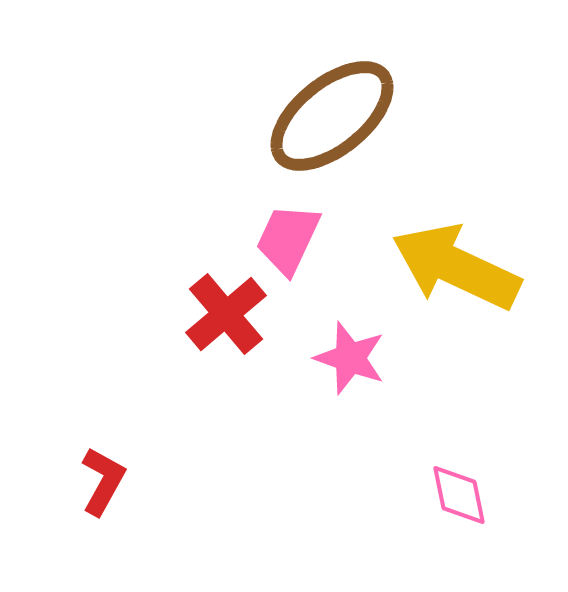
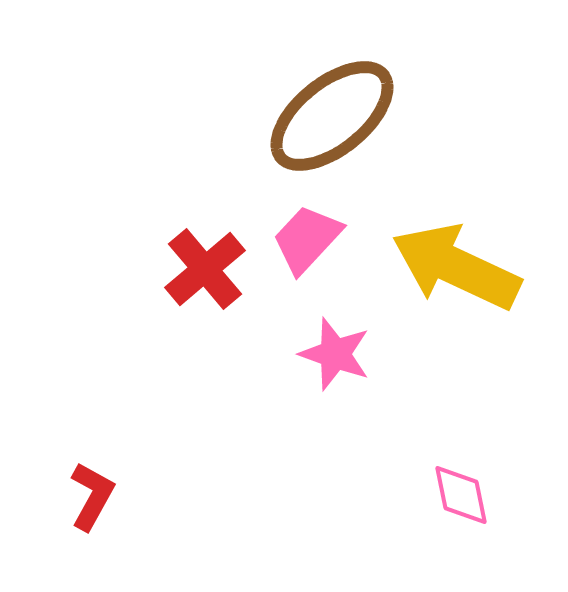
pink trapezoid: moved 19 px right; rotated 18 degrees clockwise
red cross: moved 21 px left, 45 px up
pink star: moved 15 px left, 4 px up
red L-shape: moved 11 px left, 15 px down
pink diamond: moved 2 px right
